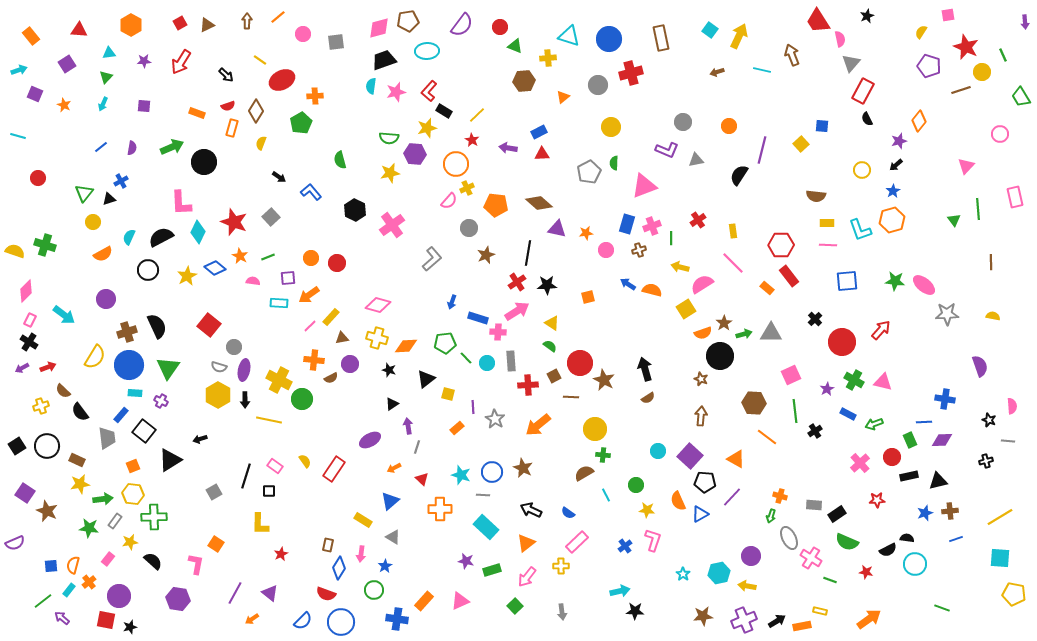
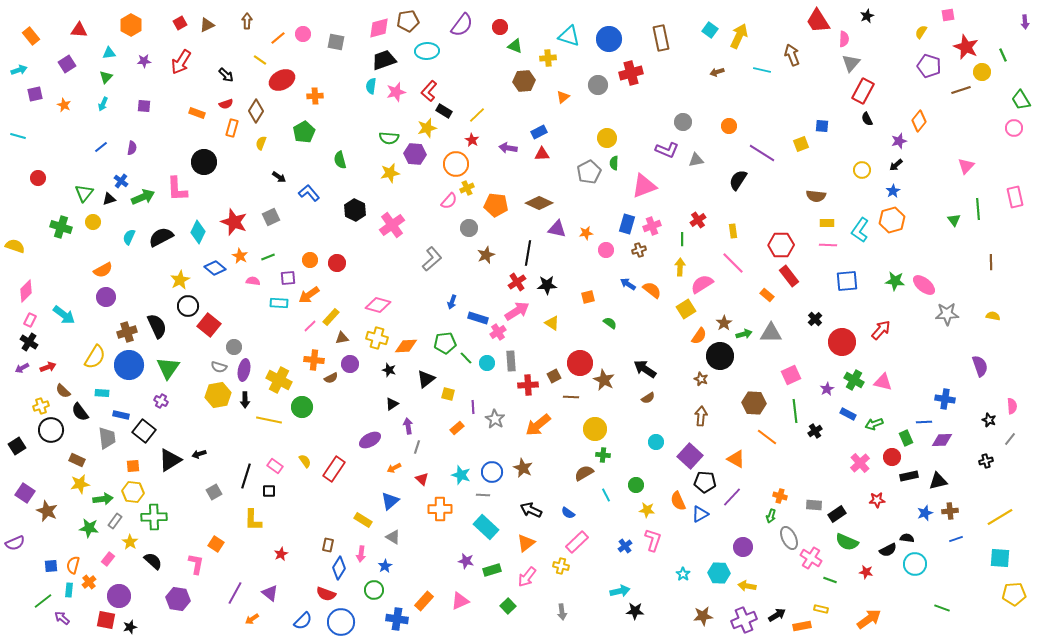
orange line at (278, 17): moved 21 px down
pink semicircle at (840, 39): moved 4 px right; rotated 14 degrees clockwise
gray square at (336, 42): rotated 18 degrees clockwise
purple square at (35, 94): rotated 35 degrees counterclockwise
green trapezoid at (1021, 97): moved 3 px down
red semicircle at (228, 106): moved 2 px left, 2 px up
green pentagon at (301, 123): moved 3 px right, 9 px down
yellow circle at (611, 127): moved 4 px left, 11 px down
pink circle at (1000, 134): moved 14 px right, 6 px up
yellow square at (801, 144): rotated 21 degrees clockwise
green arrow at (172, 147): moved 29 px left, 50 px down
purple line at (762, 150): moved 3 px down; rotated 72 degrees counterclockwise
black semicircle at (739, 175): moved 1 px left, 5 px down
blue cross at (121, 181): rotated 24 degrees counterclockwise
blue L-shape at (311, 192): moved 2 px left, 1 px down
pink L-shape at (181, 203): moved 4 px left, 14 px up
brown diamond at (539, 203): rotated 16 degrees counterclockwise
gray square at (271, 217): rotated 18 degrees clockwise
cyan L-shape at (860, 230): rotated 55 degrees clockwise
green line at (671, 238): moved 11 px right, 1 px down
green cross at (45, 245): moved 16 px right, 18 px up
yellow semicircle at (15, 251): moved 5 px up
orange semicircle at (103, 254): moved 16 px down
orange circle at (311, 258): moved 1 px left, 2 px down
yellow arrow at (680, 267): rotated 78 degrees clockwise
black circle at (148, 270): moved 40 px right, 36 px down
yellow star at (187, 276): moved 7 px left, 4 px down
orange rectangle at (767, 288): moved 7 px down
orange semicircle at (652, 290): rotated 24 degrees clockwise
purple circle at (106, 299): moved 2 px up
pink cross at (498, 332): rotated 35 degrees counterclockwise
orange semicircle at (703, 333): moved 4 px left, 3 px down; rotated 36 degrees counterclockwise
green semicircle at (550, 346): moved 60 px right, 23 px up
black arrow at (645, 369): rotated 40 degrees counterclockwise
cyan rectangle at (135, 393): moved 33 px left
yellow hexagon at (218, 395): rotated 20 degrees clockwise
green circle at (302, 399): moved 8 px down
blue rectangle at (121, 415): rotated 63 degrees clockwise
black arrow at (200, 439): moved 1 px left, 15 px down
green rectangle at (910, 440): moved 4 px left, 2 px up
gray line at (1008, 441): moved 2 px right, 2 px up; rotated 56 degrees counterclockwise
black circle at (47, 446): moved 4 px right, 16 px up
cyan circle at (658, 451): moved 2 px left, 9 px up
orange square at (133, 466): rotated 16 degrees clockwise
yellow hexagon at (133, 494): moved 2 px up
yellow L-shape at (260, 524): moved 7 px left, 4 px up
yellow star at (130, 542): rotated 28 degrees counterclockwise
purple circle at (751, 556): moved 8 px left, 9 px up
yellow cross at (561, 566): rotated 14 degrees clockwise
cyan hexagon at (719, 573): rotated 15 degrees clockwise
cyan rectangle at (69, 590): rotated 32 degrees counterclockwise
yellow pentagon at (1014, 594): rotated 15 degrees counterclockwise
green square at (515, 606): moved 7 px left
yellow rectangle at (820, 611): moved 1 px right, 2 px up
black arrow at (777, 621): moved 6 px up
